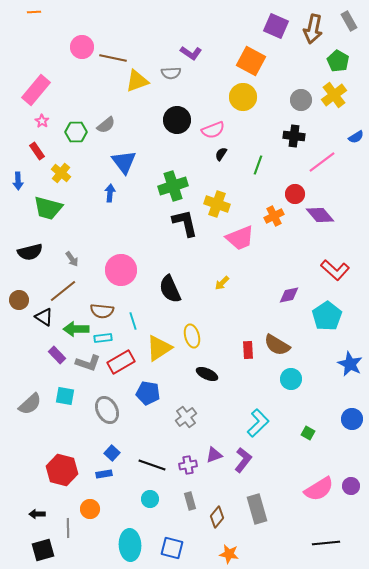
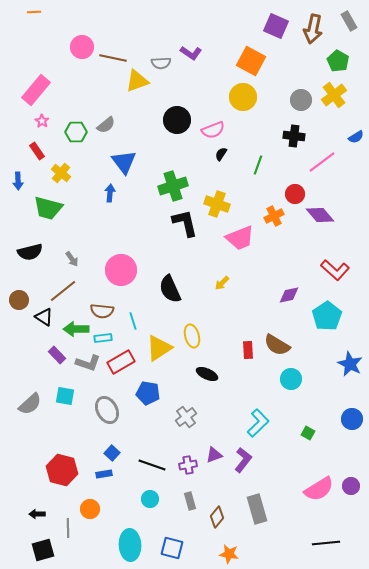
gray semicircle at (171, 73): moved 10 px left, 10 px up
